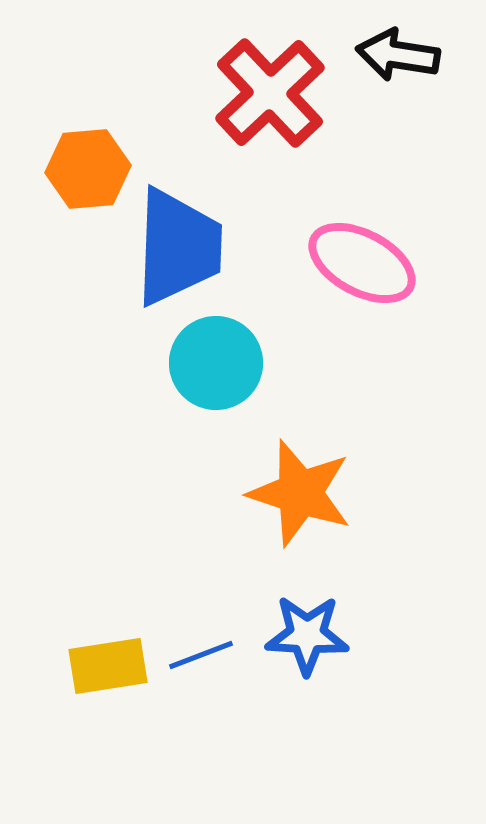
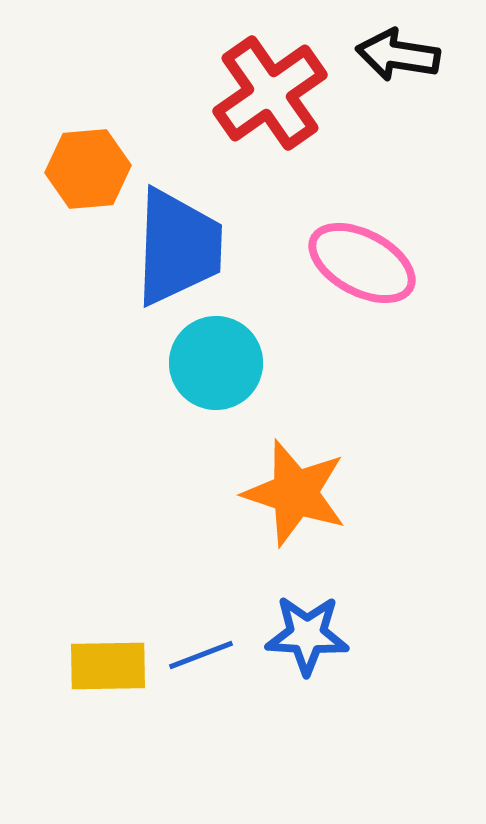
red cross: rotated 8 degrees clockwise
orange star: moved 5 px left
yellow rectangle: rotated 8 degrees clockwise
